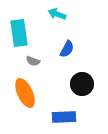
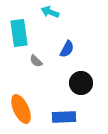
cyan arrow: moved 7 px left, 2 px up
gray semicircle: moved 3 px right; rotated 24 degrees clockwise
black circle: moved 1 px left, 1 px up
orange ellipse: moved 4 px left, 16 px down
